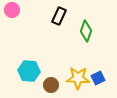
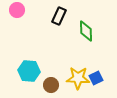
pink circle: moved 5 px right
green diamond: rotated 20 degrees counterclockwise
blue square: moved 2 px left
